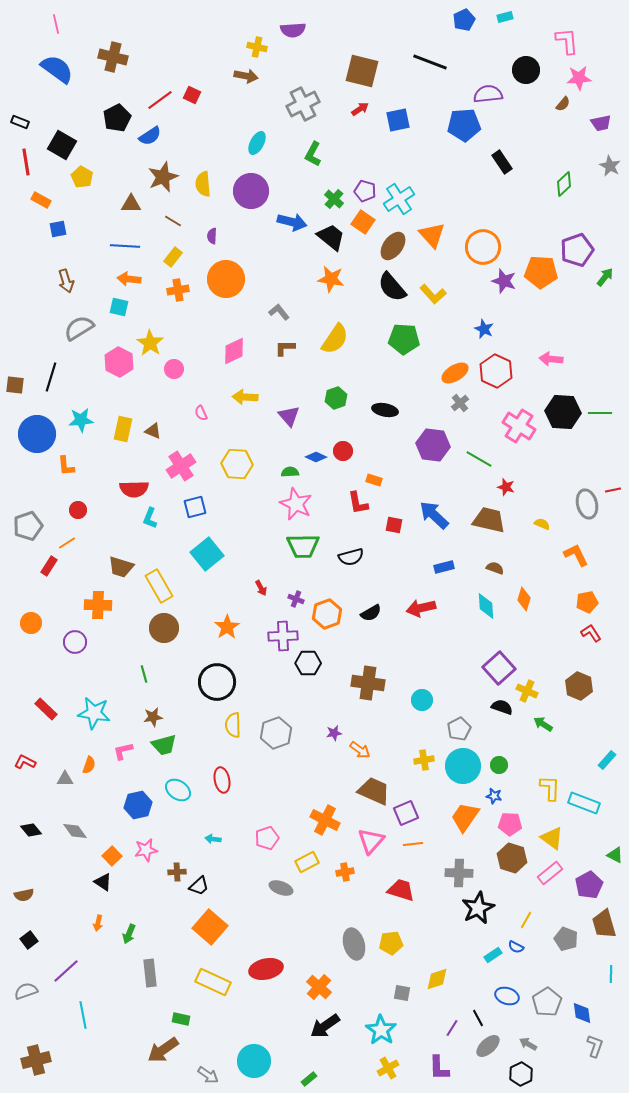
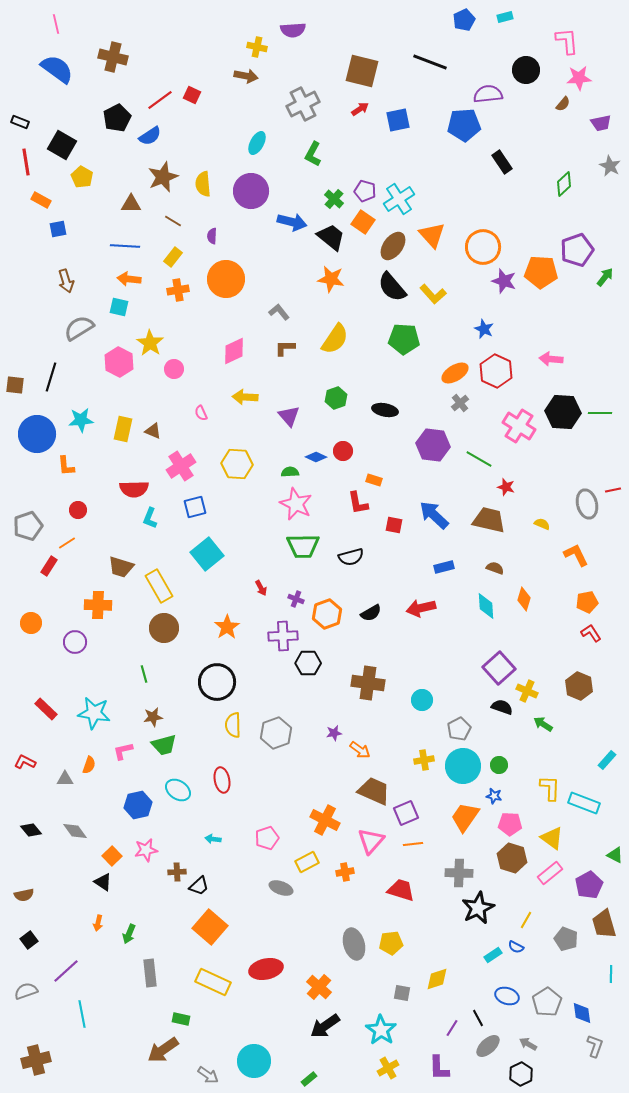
cyan line at (83, 1015): moved 1 px left, 1 px up
